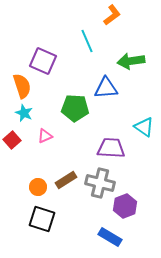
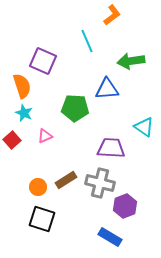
blue triangle: moved 1 px right, 1 px down
